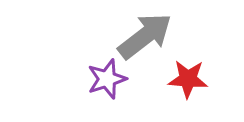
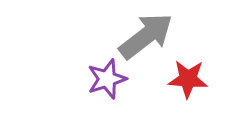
gray arrow: moved 1 px right
